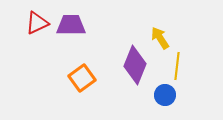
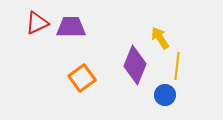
purple trapezoid: moved 2 px down
